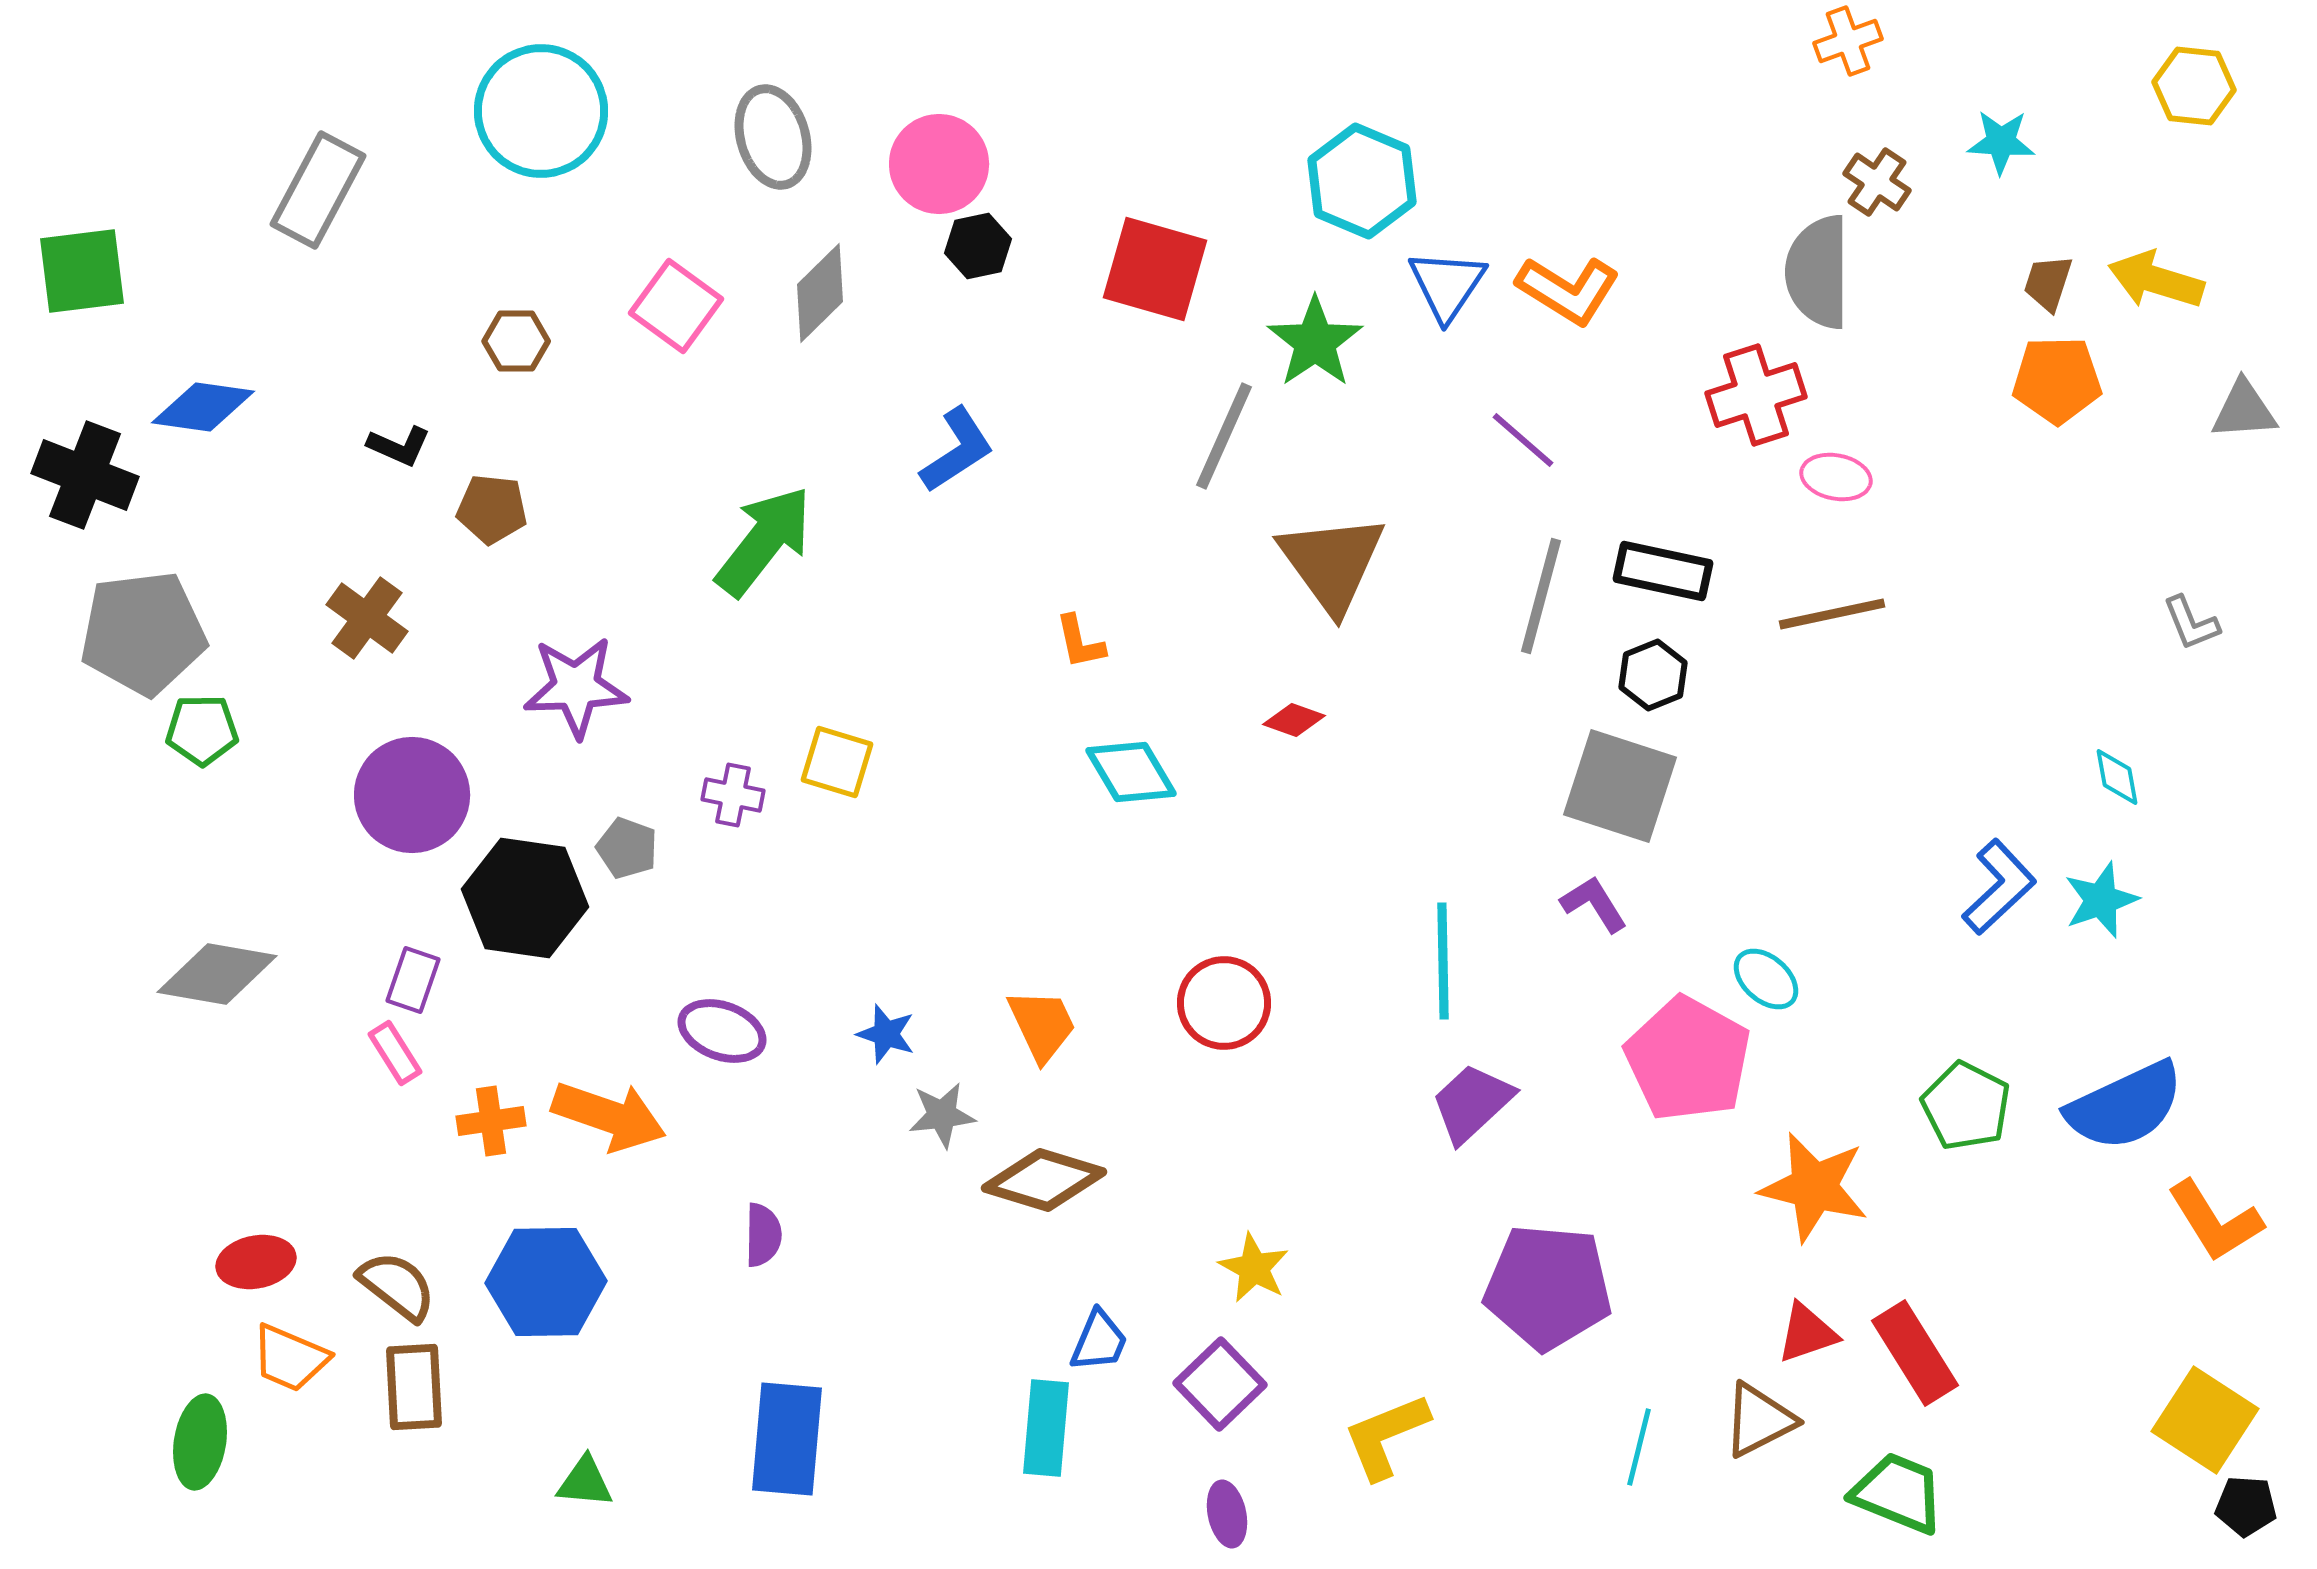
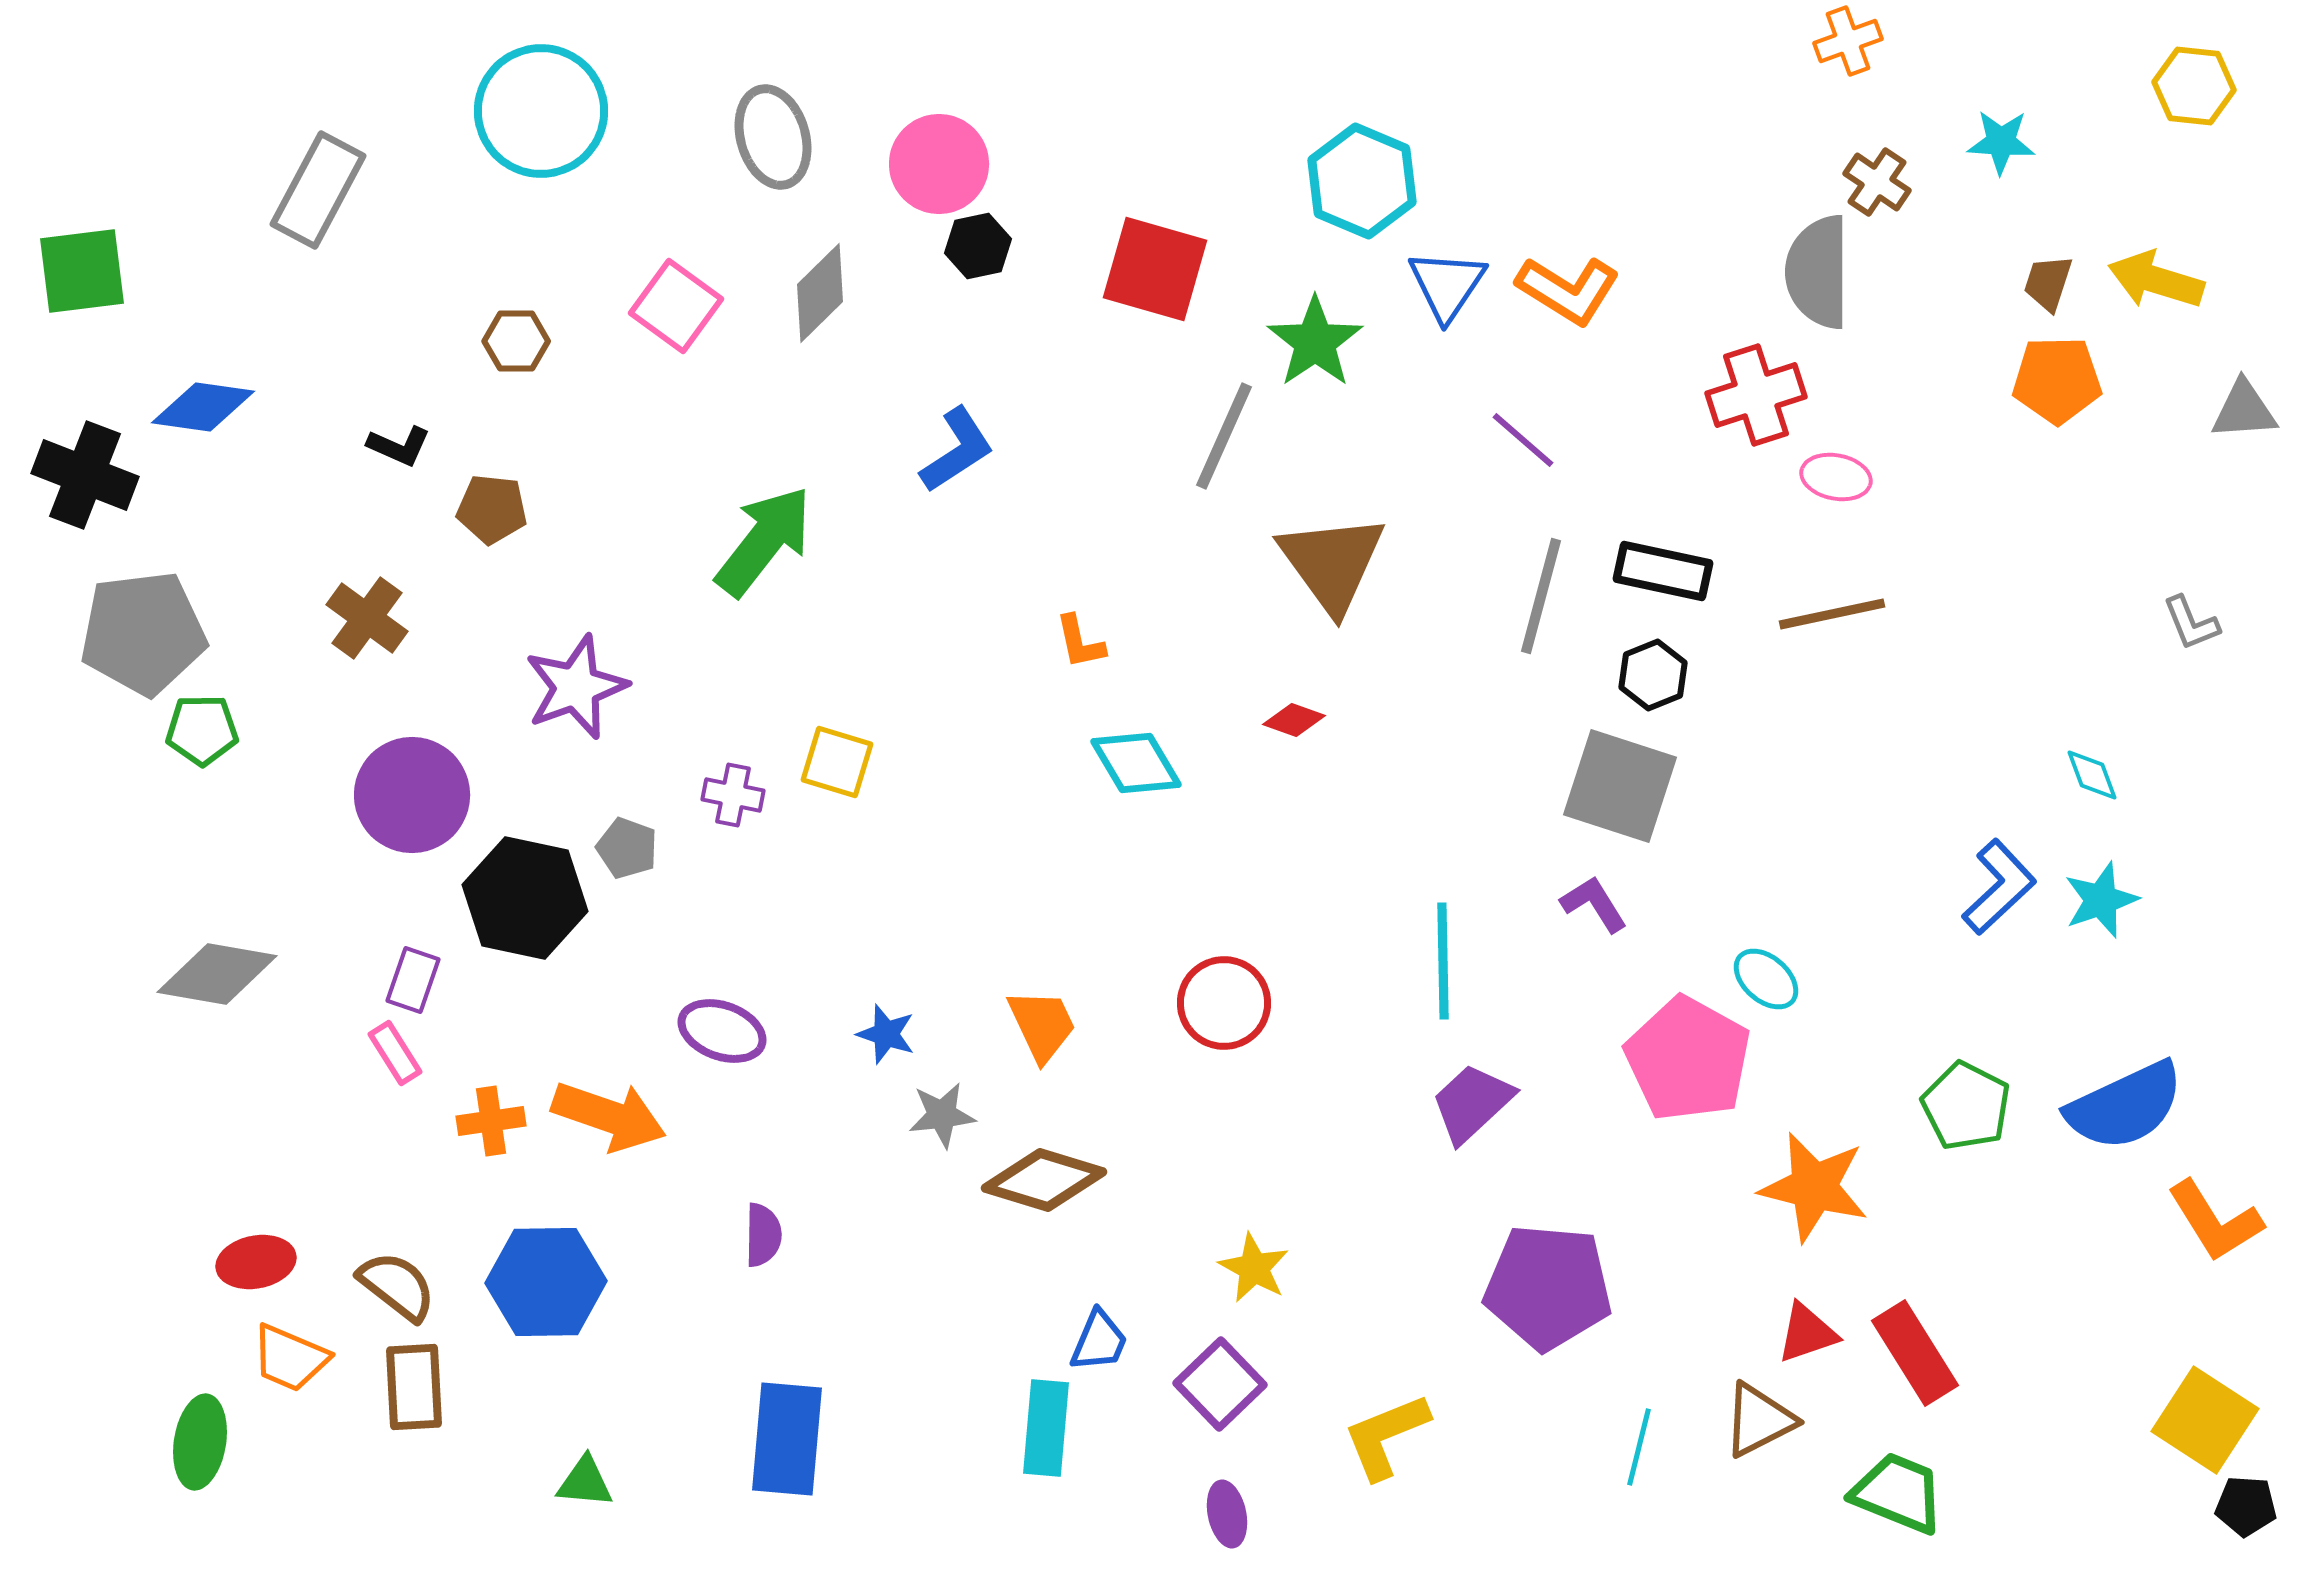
purple star at (576, 687): rotated 18 degrees counterclockwise
cyan diamond at (1131, 772): moved 5 px right, 9 px up
cyan diamond at (2117, 777): moved 25 px left, 2 px up; rotated 10 degrees counterclockwise
black hexagon at (525, 898): rotated 4 degrees clockwise
